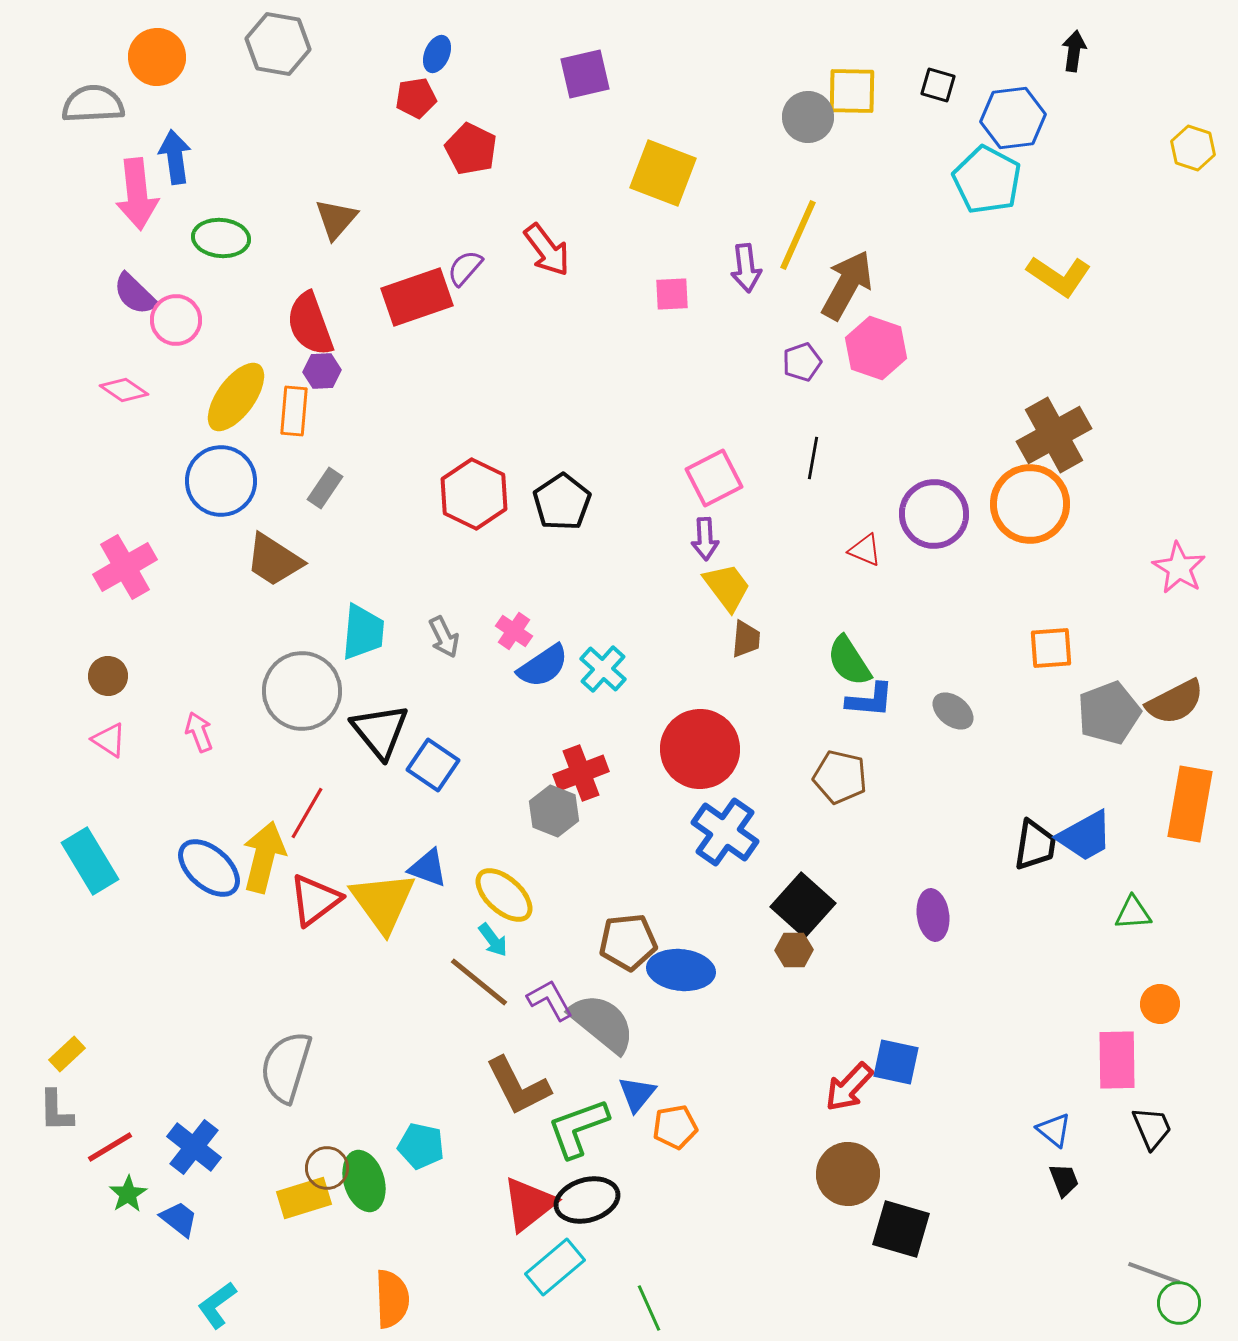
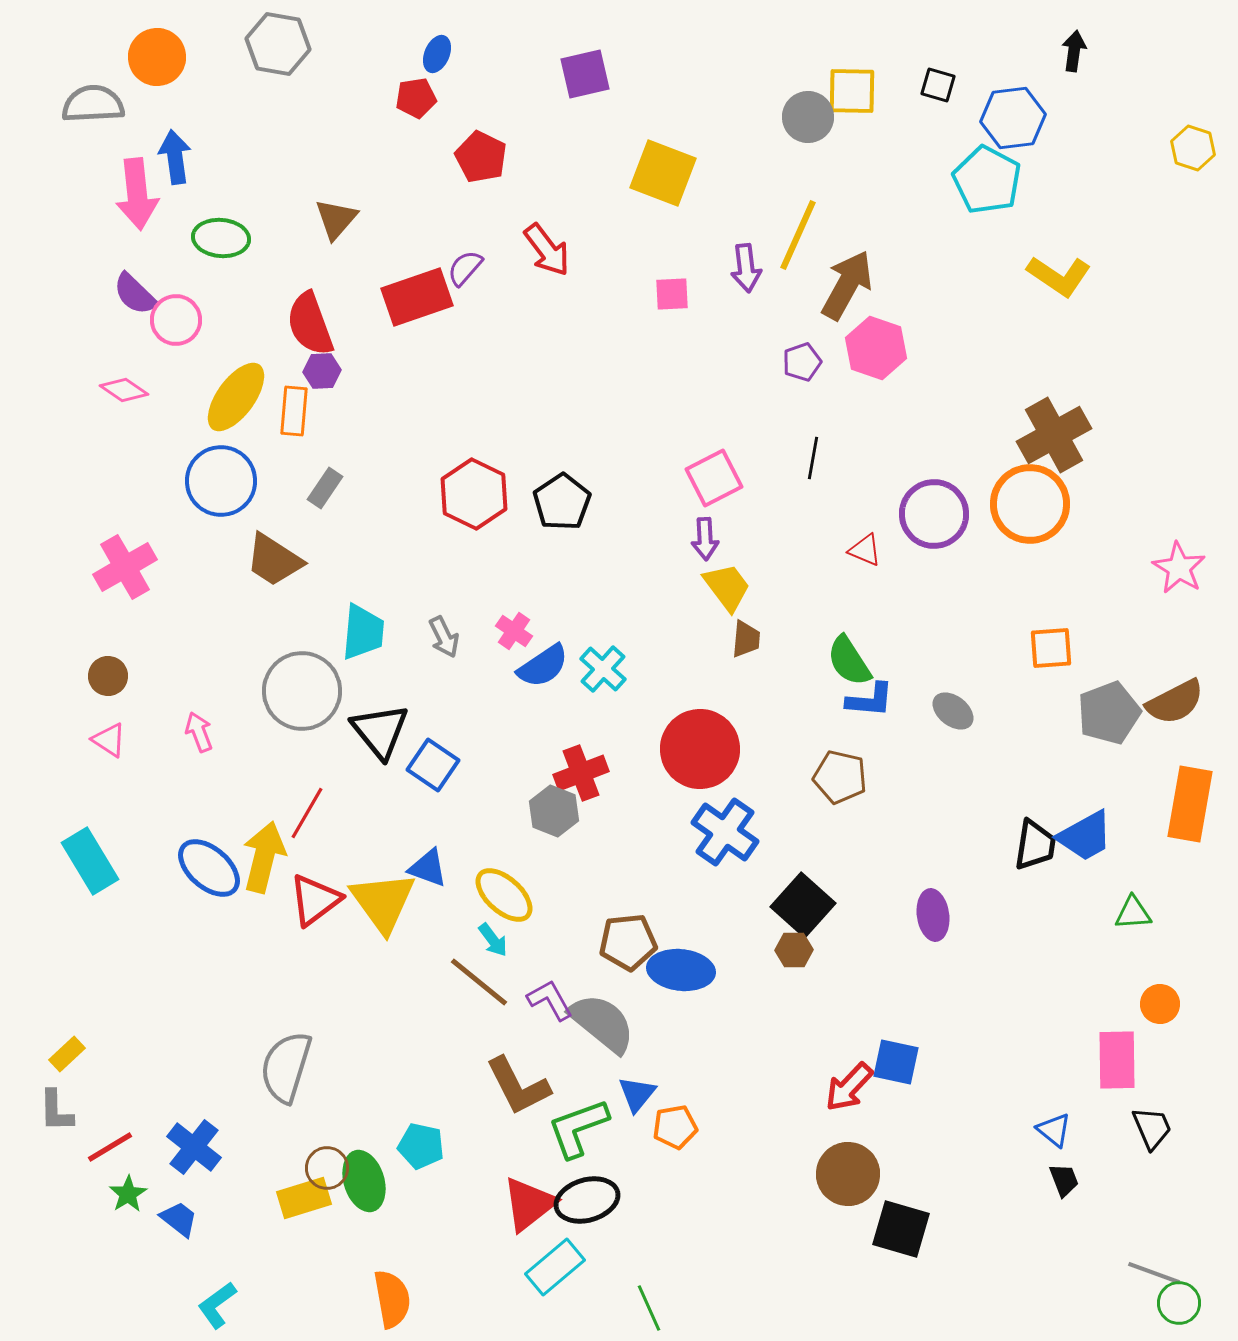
red pentagon at (471, 149): moved 10 px right, 8 px down
orange semicircle at (392, 1299): rotated 8 degrees counterclockwise
